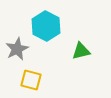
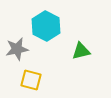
gray star: rotated 15 degrees clockwise
